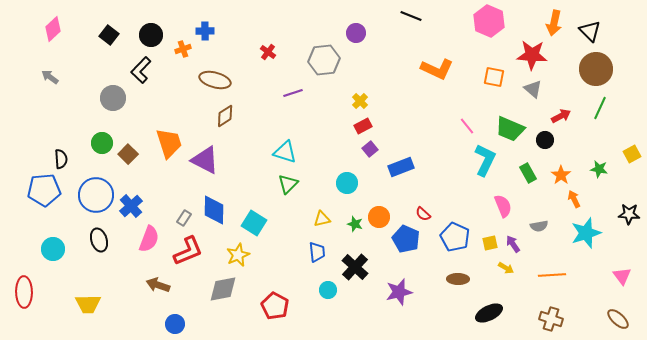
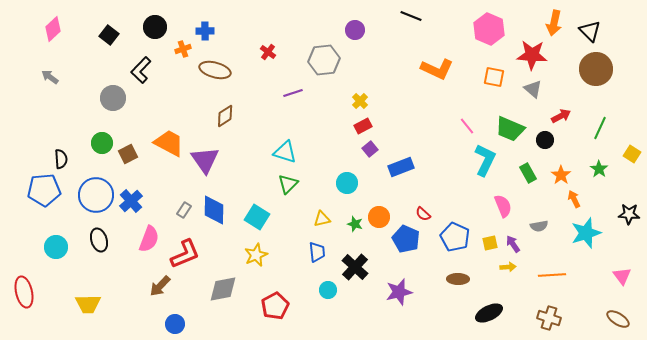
pink hexagon at (489, 21): moved 8 px down
purple circle at (356, 33): moved 1 px left, 3 px up
black circle at (151, 35): moved 4 px right, 8 px up
brown ellipse at (215, 80): moved 10 px up
green line at (600, 108): moved 20 px down
orange trapezoid at (169, 143): rotated 44 degrees counterclockwise
brown square at (128, 154): rotated 18 degrees clockwise
yellow square at (632, 154): rotated 30 degrees counterclockwise
purple triangle at (205, 160): rotated 28 degrees clockwise
green star at (599, 169): rotated 24 degrees clockwise
blue cross at (131, 206): moved 5 px up
gray rectangle at (184, 218): moved 8 px up
cyan square at (254, 223): moved 3 px right, 6 px up
cyan circle at (53, 249): moved 3 px right, 2 px up
red L-shape at (188, 251): moved 3 px left, 3 px down
yellow star at (238, 255): moved 18 px right
yellow arrow at (506, 268): moved 2 px right, 1 px up; rotated 35 degrees counterclockwise
brown arrow at (158, 285): moved 2 px right, 1 px down; rotated 65 degrees counterclockwise
red ellipse at (24, 292): rotated 12 degrees counterclockwise
red pentagon at (275, 306): rotated 16 degrees clockwise
brown cross at (551, 319): moved 2 px left, 1 px up
brown ellipse at (618, 319): rotated 10 degrees counterclockwise
